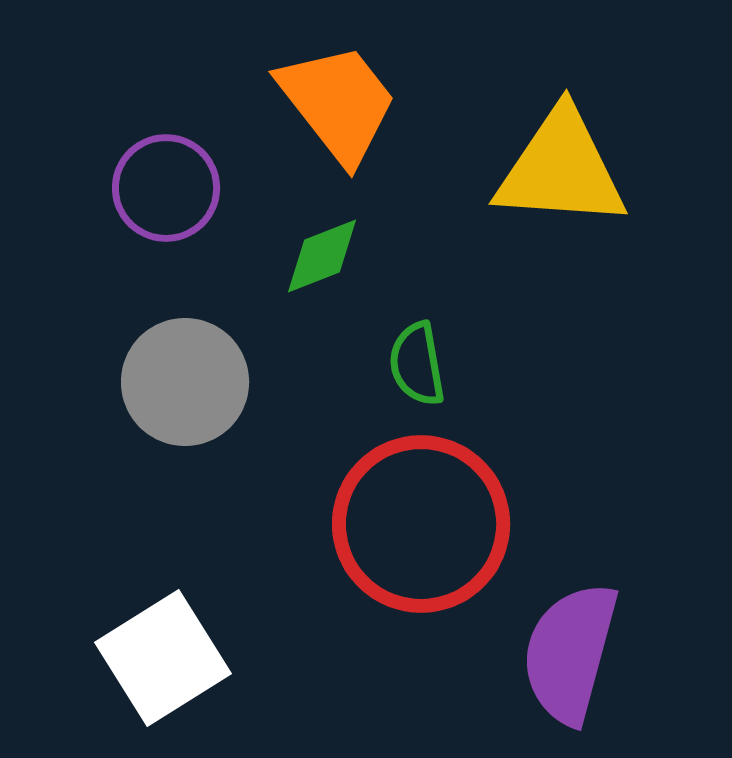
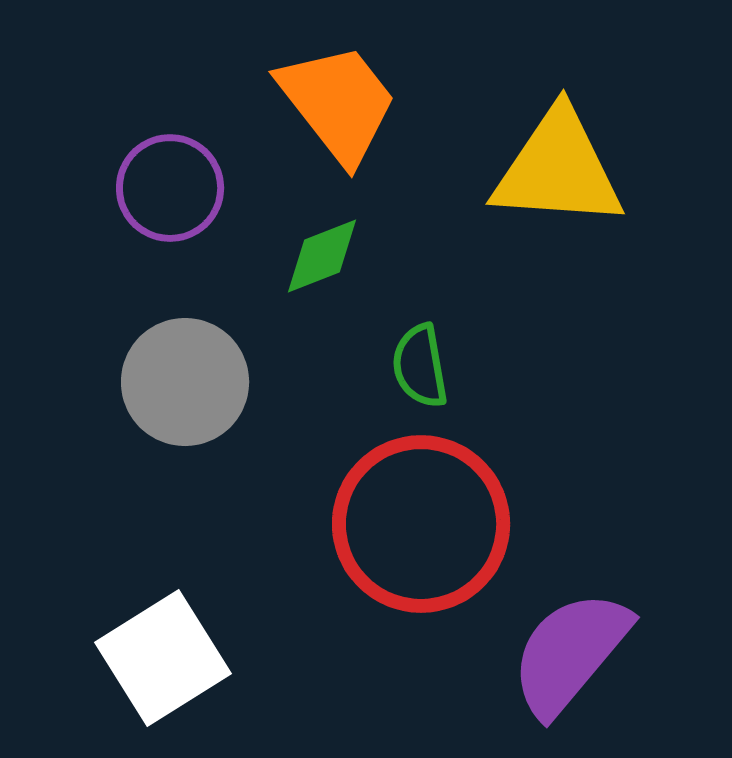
yellow triangle: moved 3 px left
purple circle: moved 4 px right
green semicircle: moved 3 px right, 2 px down
purple semicircle: rotated 25 degrees clockwise
